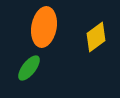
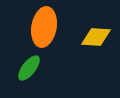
yellow diamond: rotated 40 degrees clockwise
